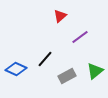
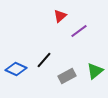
purple line: moved 1 px left, 6 px up
black line: moved 1 px left, 1 px down
